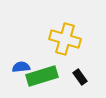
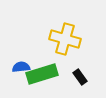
green rectangle: moved 2 px up
